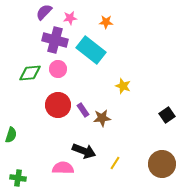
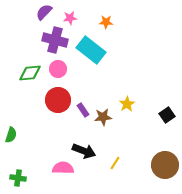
yellow star: moved 4 px right, 18 px down; rotated 21 degrees clockwise
red circle: moved 5 px up
brown star: moved 1 px right, 1 px up
brown circle: moved 3 px right, 1 px down
